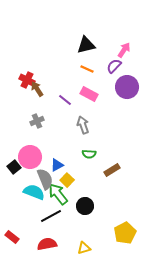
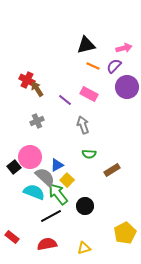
pink arrow: moved 2 px up; rotated 42 degrees clockwise
orange line: moved 6 px right, 3 px up
gray semicircle: moved 2 px up; rotated 25 degrees counterclockwise
